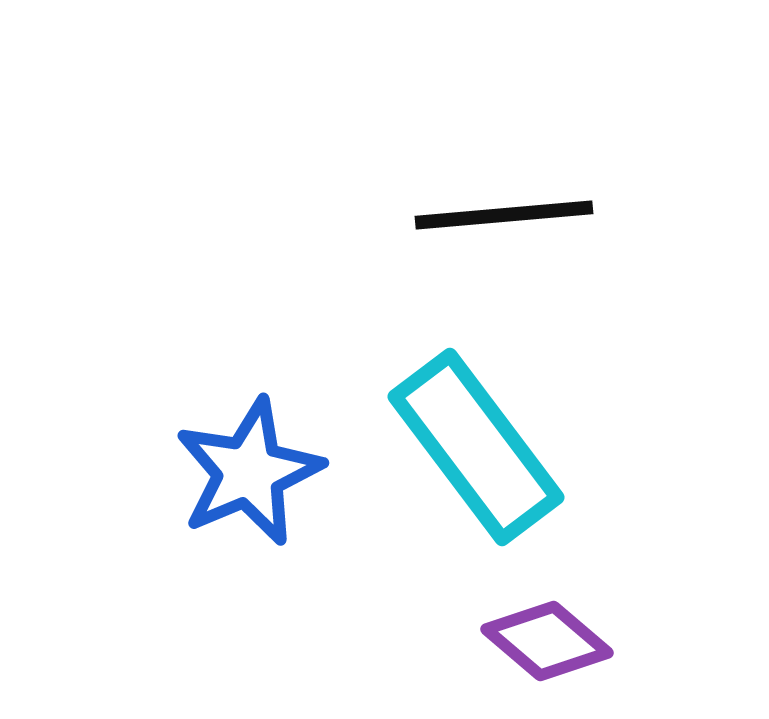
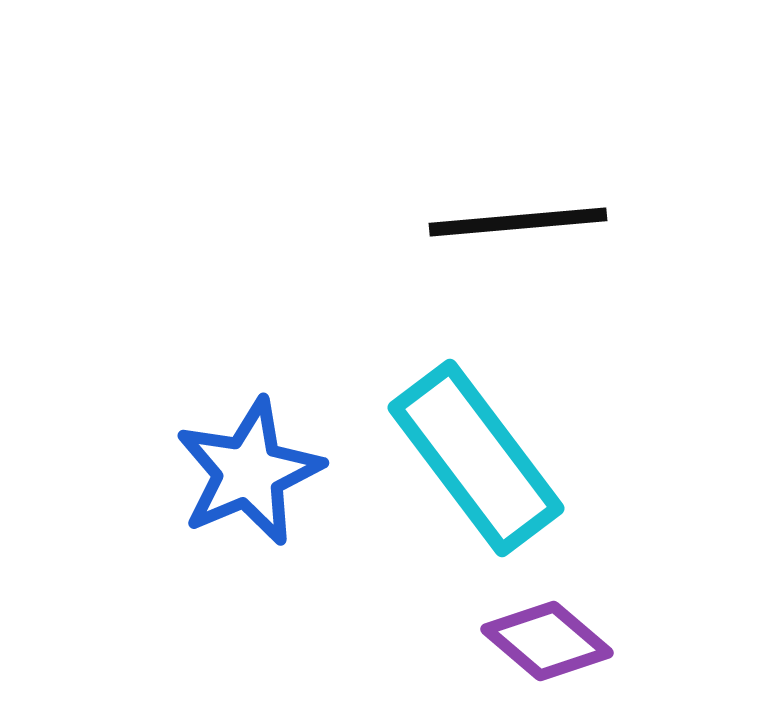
black line: moved 14 px right, 7 px down
cyan rectangle: moved 11 px down
